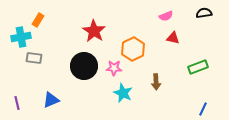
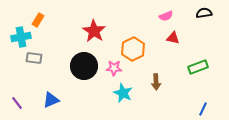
purple line: rotated 24 degrees counterclockwise
